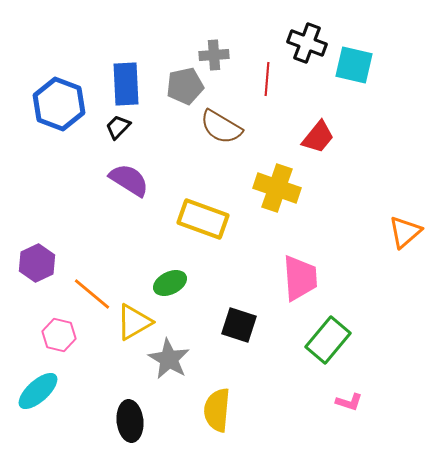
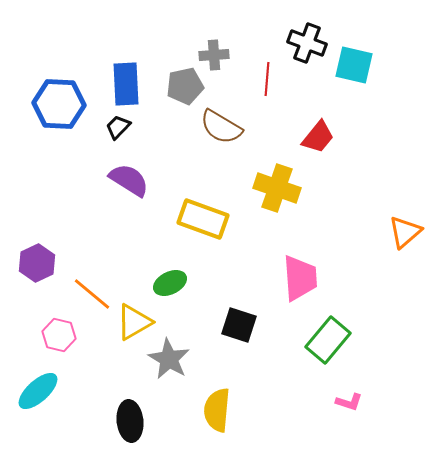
blue hexagon: rotated 18 degrees counterclockwise
